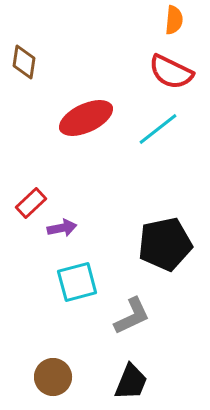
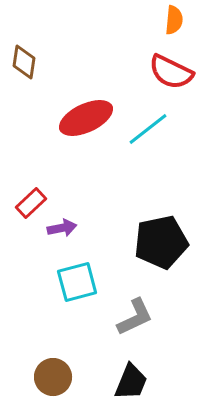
cyan line: moved 10 px left
black pentagon: moved 4 px left, 2 px up
gray L-shape: moved 3 px right, 1 px down
